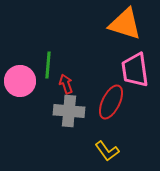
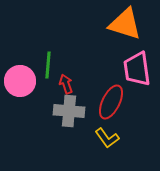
pink trapezoid: moved 2 px right, 1 px up
yellow L-shape: moved 13 px up
